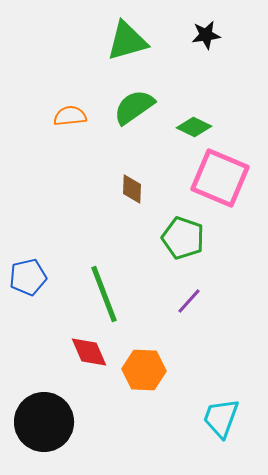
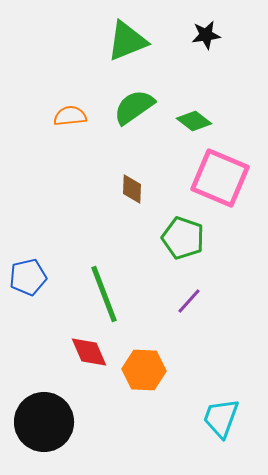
green triangle: rotated 6 degrees counterclockwise
green diamond: moved 6 px up; rotated 12 degrees clockwise
